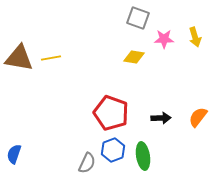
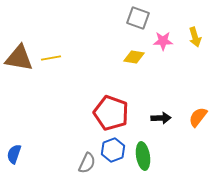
pink star: moved 1 px left, 2 px down
